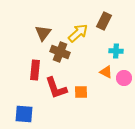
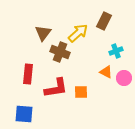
cyan cross: rotated 24 degrees counterclockwise
red rectangle: moved 7 px left, 4 px down
red L-shape: rotated 80 degrees counterclockwise
